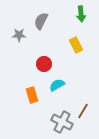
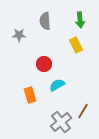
green arrow: moved 1 px left, 6 px down
gray semicircle: moved 4 px right; rotated 30 degrees counterclockwise
orange rectangle: moved 2 px left
gray cross: moved 1 px left; rotated 25 degrees clockwise
